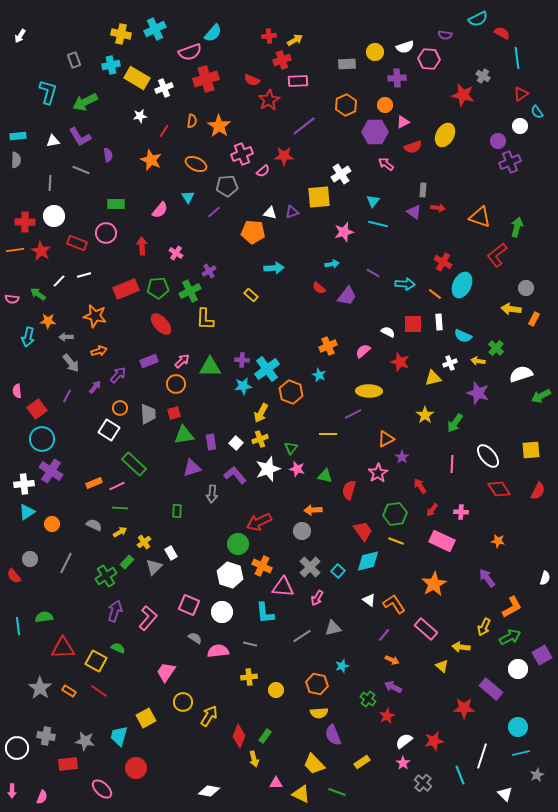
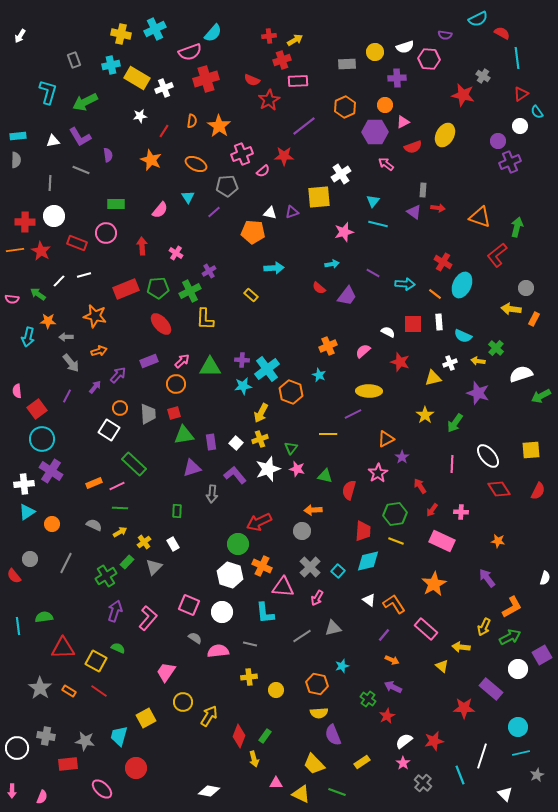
orange hexagon at (346, 105): moved 1 px left, 2 px down
red trapezoid at (363, 531): rotated 40 degrees clockwise
white rectangle at (171, 553): moved 2 px right, 9 px up
